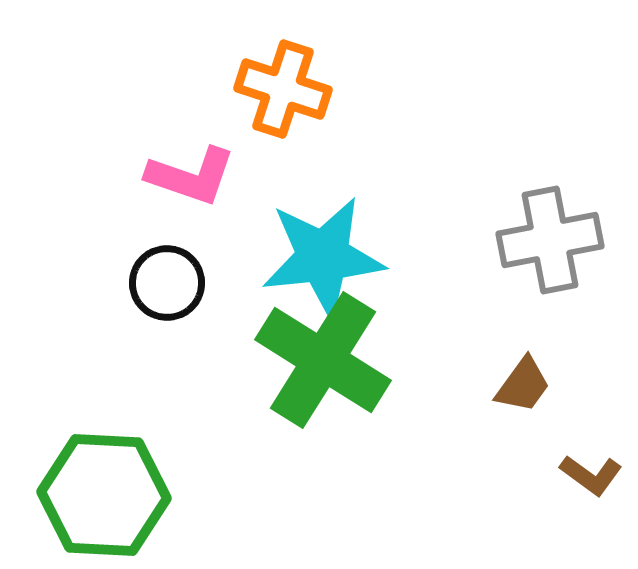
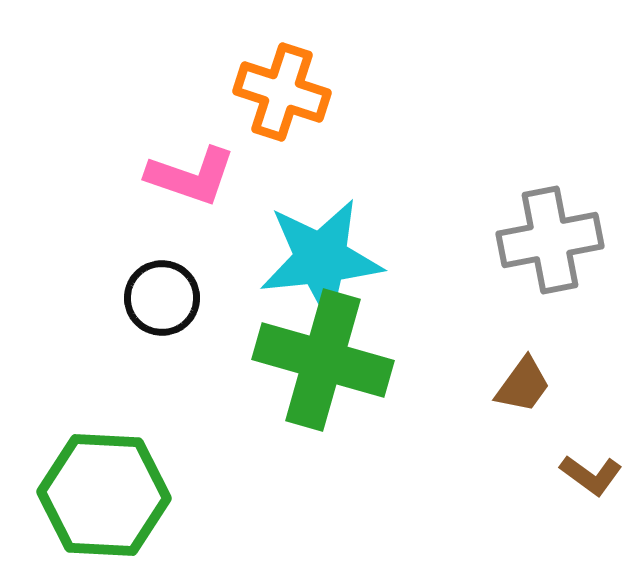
orange cross: moved 1 px left, 3 px down
cyan star: moved 2 px left, 2 px down
black circle: moved 5 px left, 15 px down
green cross: rotated 16 degrees counterclockwise
